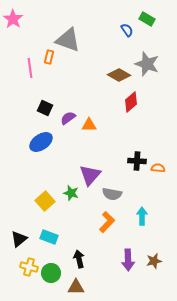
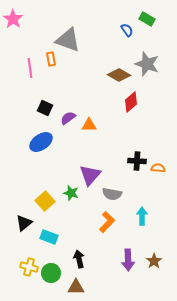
orange rectangle: moved 2 px right, 2 px down; rotated 24 degrees counterclockwise
black triangle: moved 5 px right, 16 px up
brown star: rotated 21 degrees counterclockwise
